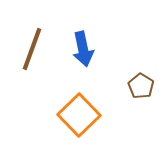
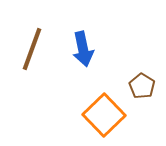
brown pentagon: moved 1 px right
orange square: moved 25 px right
